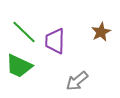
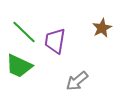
brown star: moved 1 px right, 4 px up
purple trapezoid: rotated 8 degrees clockwise
